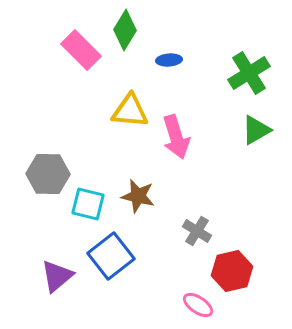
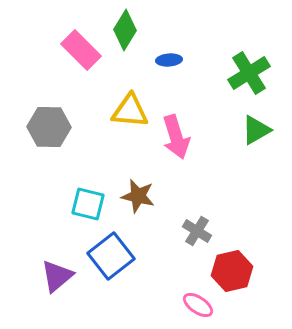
gray hexagon: moved 1 px right, 47 px up
